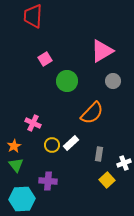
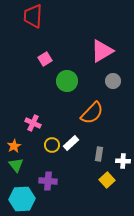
white cross: moved 1 px left, 2 px up; rotated 24 degrees clockwise
